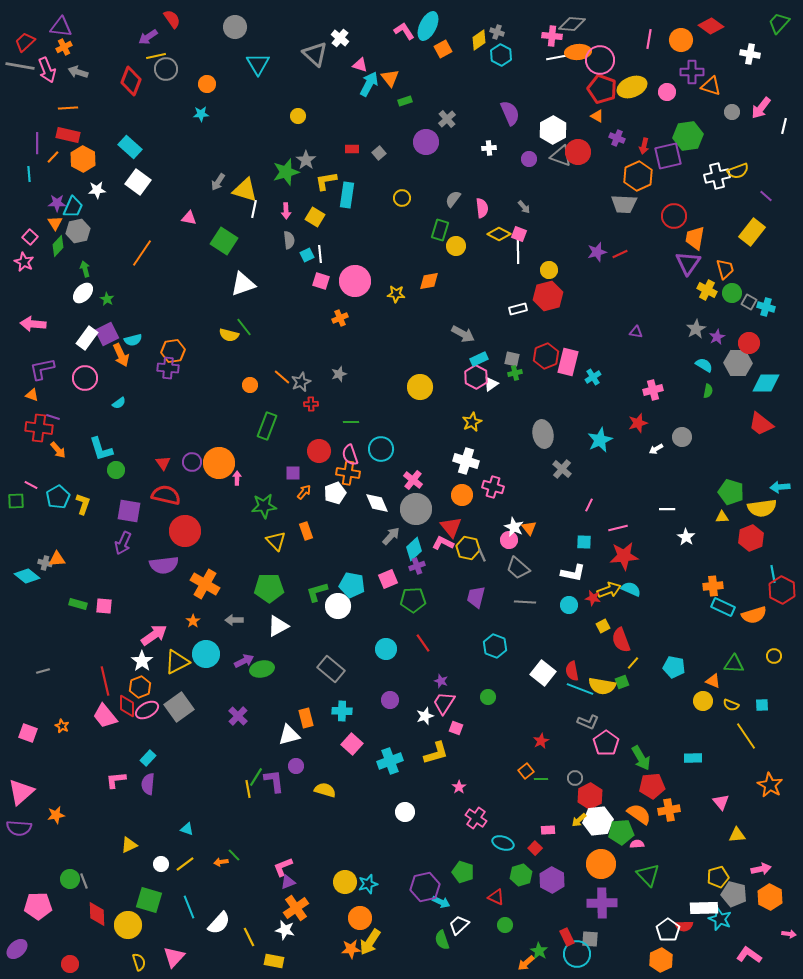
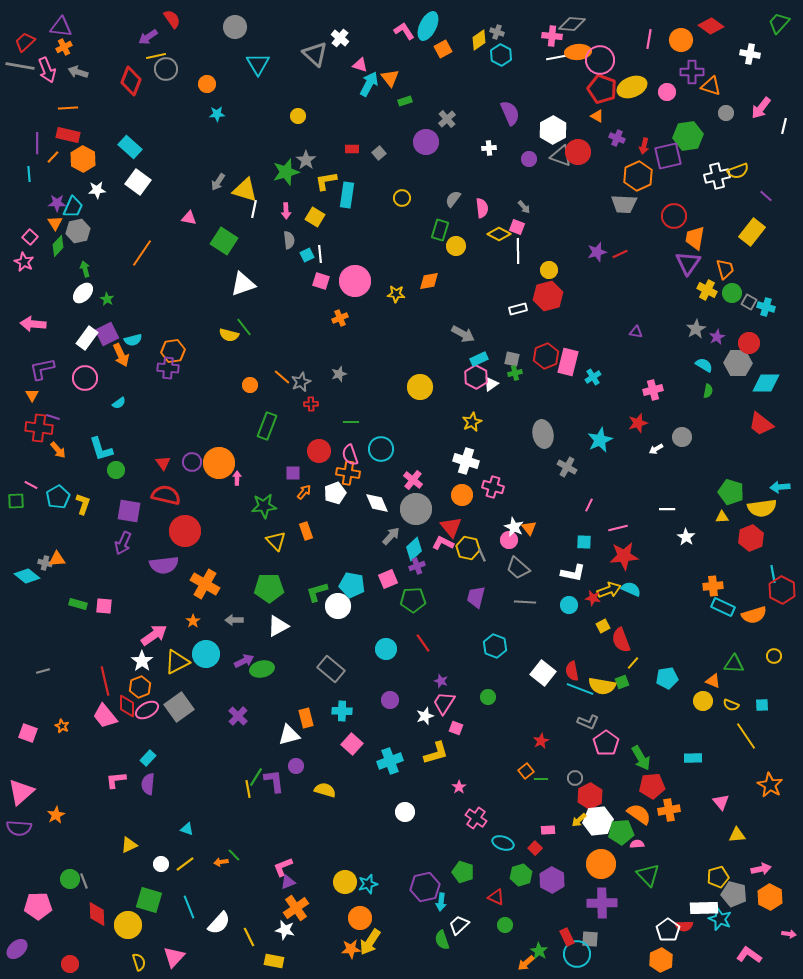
gray circle at (732, 112): moved 6 px left, 1 px down
cyan star at (201, 114): moved 16 px right
pink square at (519, 234): moved 2 px left, 7 px up
orange triangle at (32, 395): rotated 40 degrees clockwise
gray cross at (562, 469): moved 5 px right, 2 px up; rotated 12 degrees counterclockwise
cyan pentagon at (674, 667): moved 7 px left, 11 px down; rotated 20 degrees counterclockwise
orange star at (56, 815): rotated 18 degrees counterclockwise
cyan arrow at (441, 902): rotated 72 degrees clockwise
